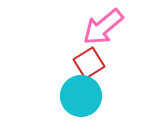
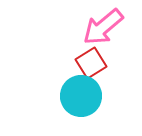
red square: moved 2 px right
